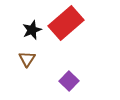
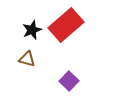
red rectangle: moved 2 px down
brown triangle: rotated 48 degrees counterclockwise
